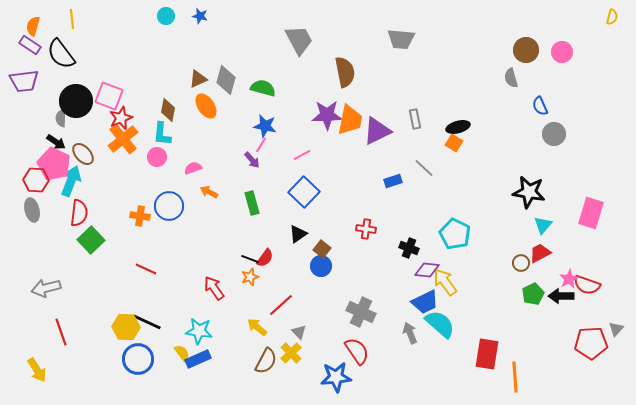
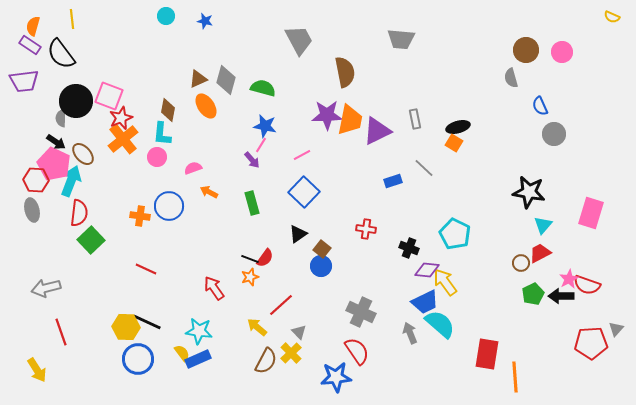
blue star at (200, 16): moved 5 px right, 5 px down
yellow semicircle at (612, 17): rotated 98 degrees clockwise
